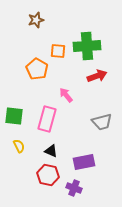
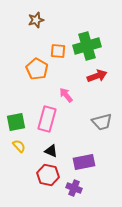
green cross: rotated 12 degrees counterclockwise
green square: moved 2 px right, 6 px down; rotated 18 degrees counterclockwise
yellow semicircle: rotated 16 degrees counterclockwise
